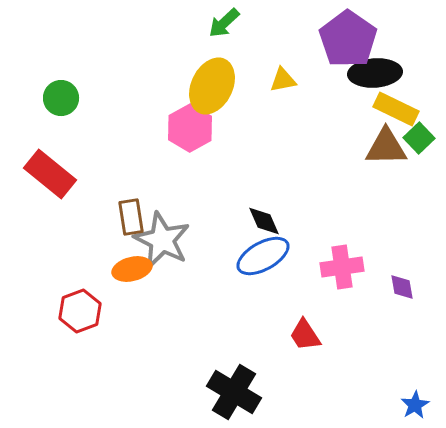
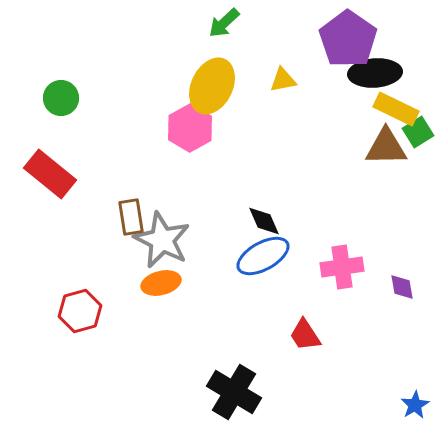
green square: moved 1 px left, 6 px up; rotated 12 degrees clockwise
orange ellipse: moved 29 px right, 14 px down
red hexagon: rotated 6 degrees clockwise
